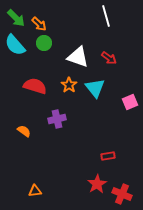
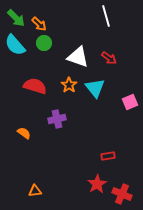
orange semicircle: moved 2 px down
